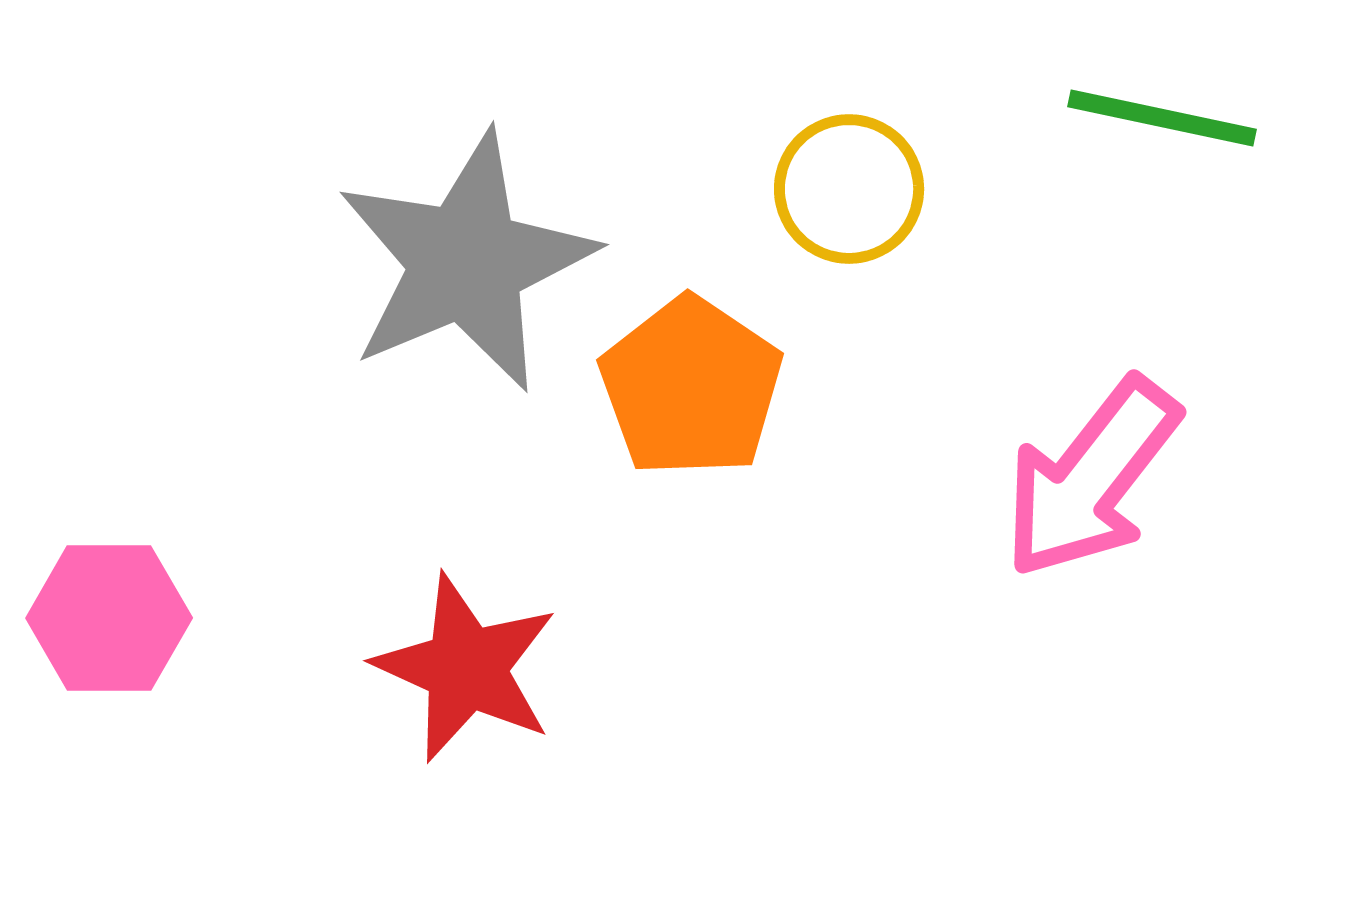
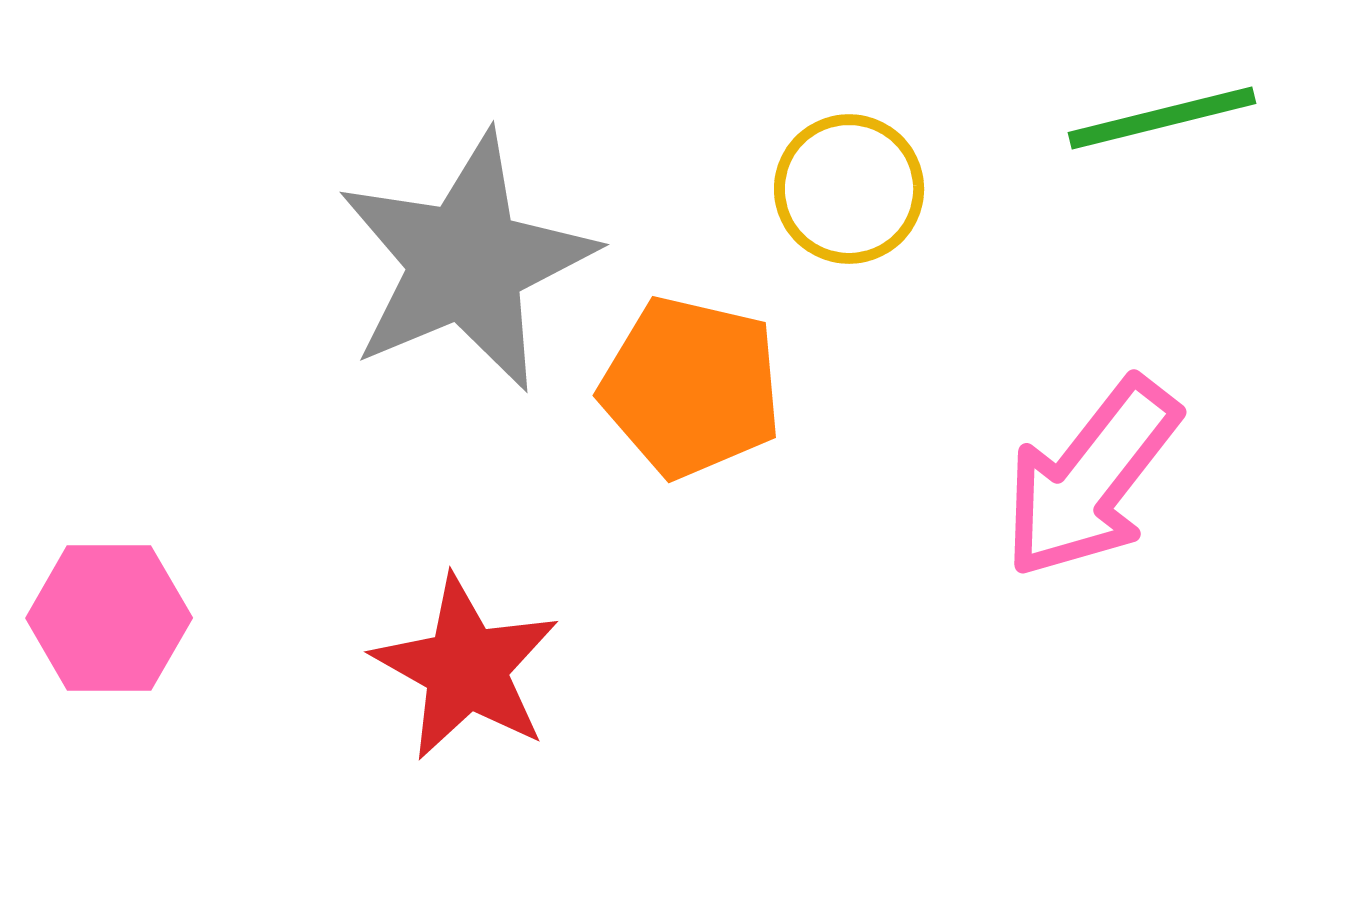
green line: rotated 26 degrees counterclockwise
orange pentagon: rotated 21 degrees counterclockwise
red star: rotated 5 degrees clockwise
